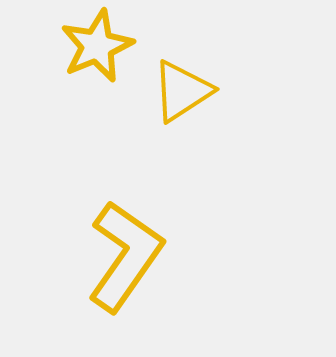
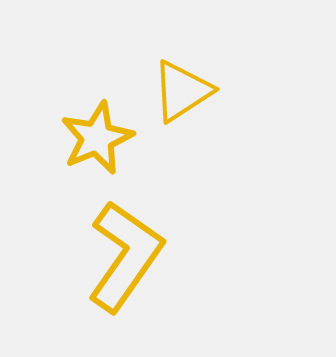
yellow star: moved 92 px down
